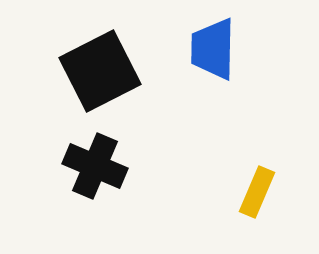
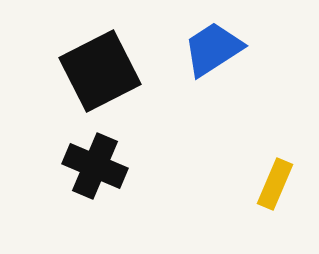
blue trapezoid: rotated 56 degrees clockwise
yellow rectangle: moved 18 px right, 8 px up
